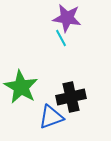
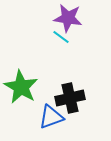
purple star: moved 1 px right
cyan line: moved 1 px up; rotated 24 degrees counterclockwise
black cross: moved 1 px left, 1 px down
